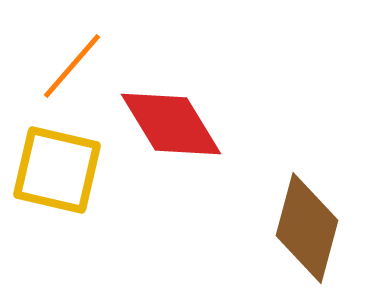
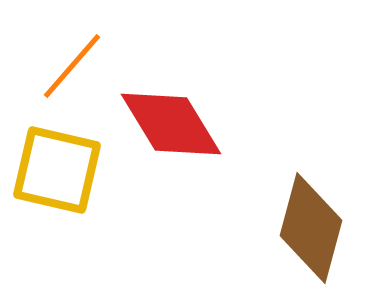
brown diamond: moved 4 px right
